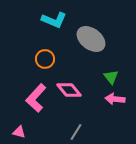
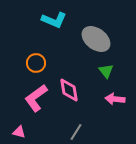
gray ellipse: moved 5 px right
orange circle: moved 9 px left, 4 px down
green triangle: moved 5 px left, 6 px up
pink diamond: rotated 30 degrees clockwise
pink L-shape: rotated 12 degrees clockwise
